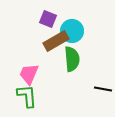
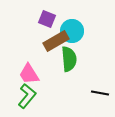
purple square: moved 1 px left
green semicircle: moved 3 px left
pink trapezoid: rotated 55 degrees counterclockwise
black line: moved 3 px left, 4 px down
green L-shape: rotated 45 degrees clockwise
